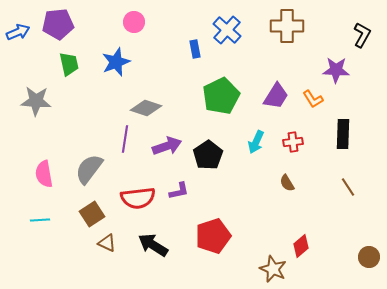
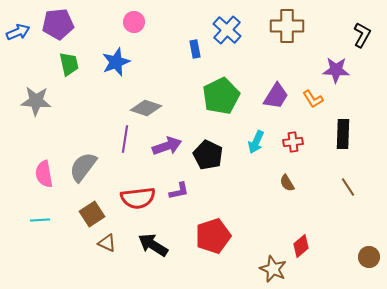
black pentagon: rotated 12 degrees counterclockwise
gray semicircle: moved 6 px left, 2 px up
